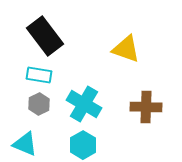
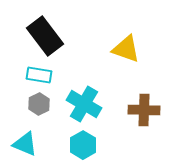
brown cross: moved 2 px left, 3 px down
